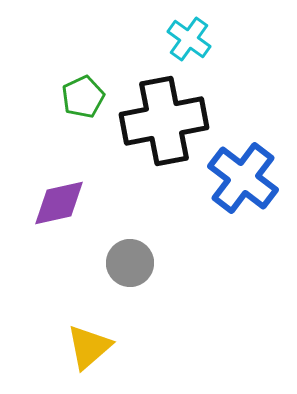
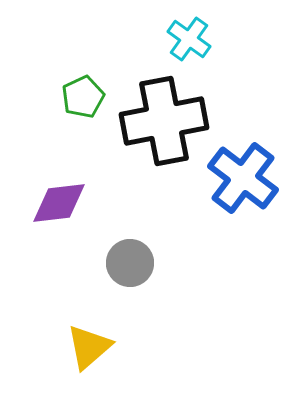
purple diamond: rotated 6 degrees clockwise
